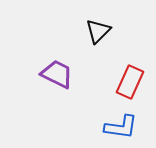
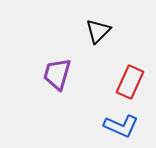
purple trapezoid: rotated 100 degrees counterclockwise
blue L-shape: moved 1 px up; rotated 16 degrees clockwise
